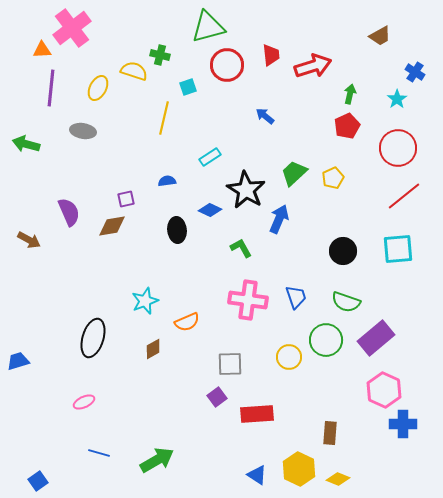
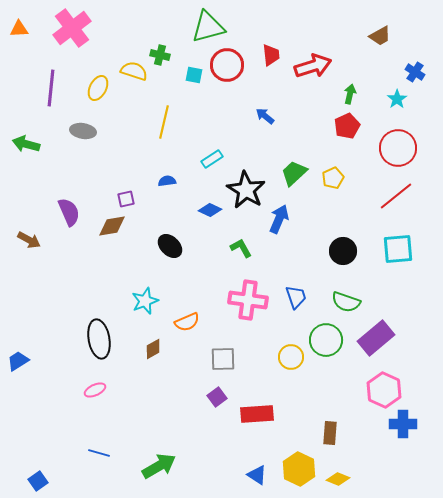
orange triangle at (42, 50): moved 23 px left, 21 px up
cyan square at (188, 87): moved 6 px right, 12 px up; rotated 30 degrees clockwise
yellow line at (164, 118): moved 4 px down
cyan rectangle at (210, 157): moved 2 px right, 2 px down
red line at (404, 196): moved 8 px left
black ellipse at (177, 230): moved 7 px left, 16 px down; rotated 40 degrees counterclockwise
black ellipse at (93, 338): moved 6 px right, 1 px down; rotated 27 degrees counterclockwise
yellow circle at (289, 357): moved 2 px right
blue trapezoid at (18, 361): rotated 15 degrees counterclockwise
gray square at (230, 364): moved 7 px left, 5 px up
pink ellipse at (84, 402): moved 11 px right, 12 px up
green arrow at (157, 460): moved 2 px right, 6 px down
